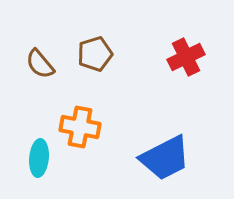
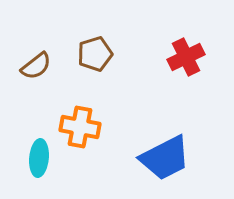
brown semicircle: moved 4 px left, 2 px down; rotated 88 degrees counterclockwise
